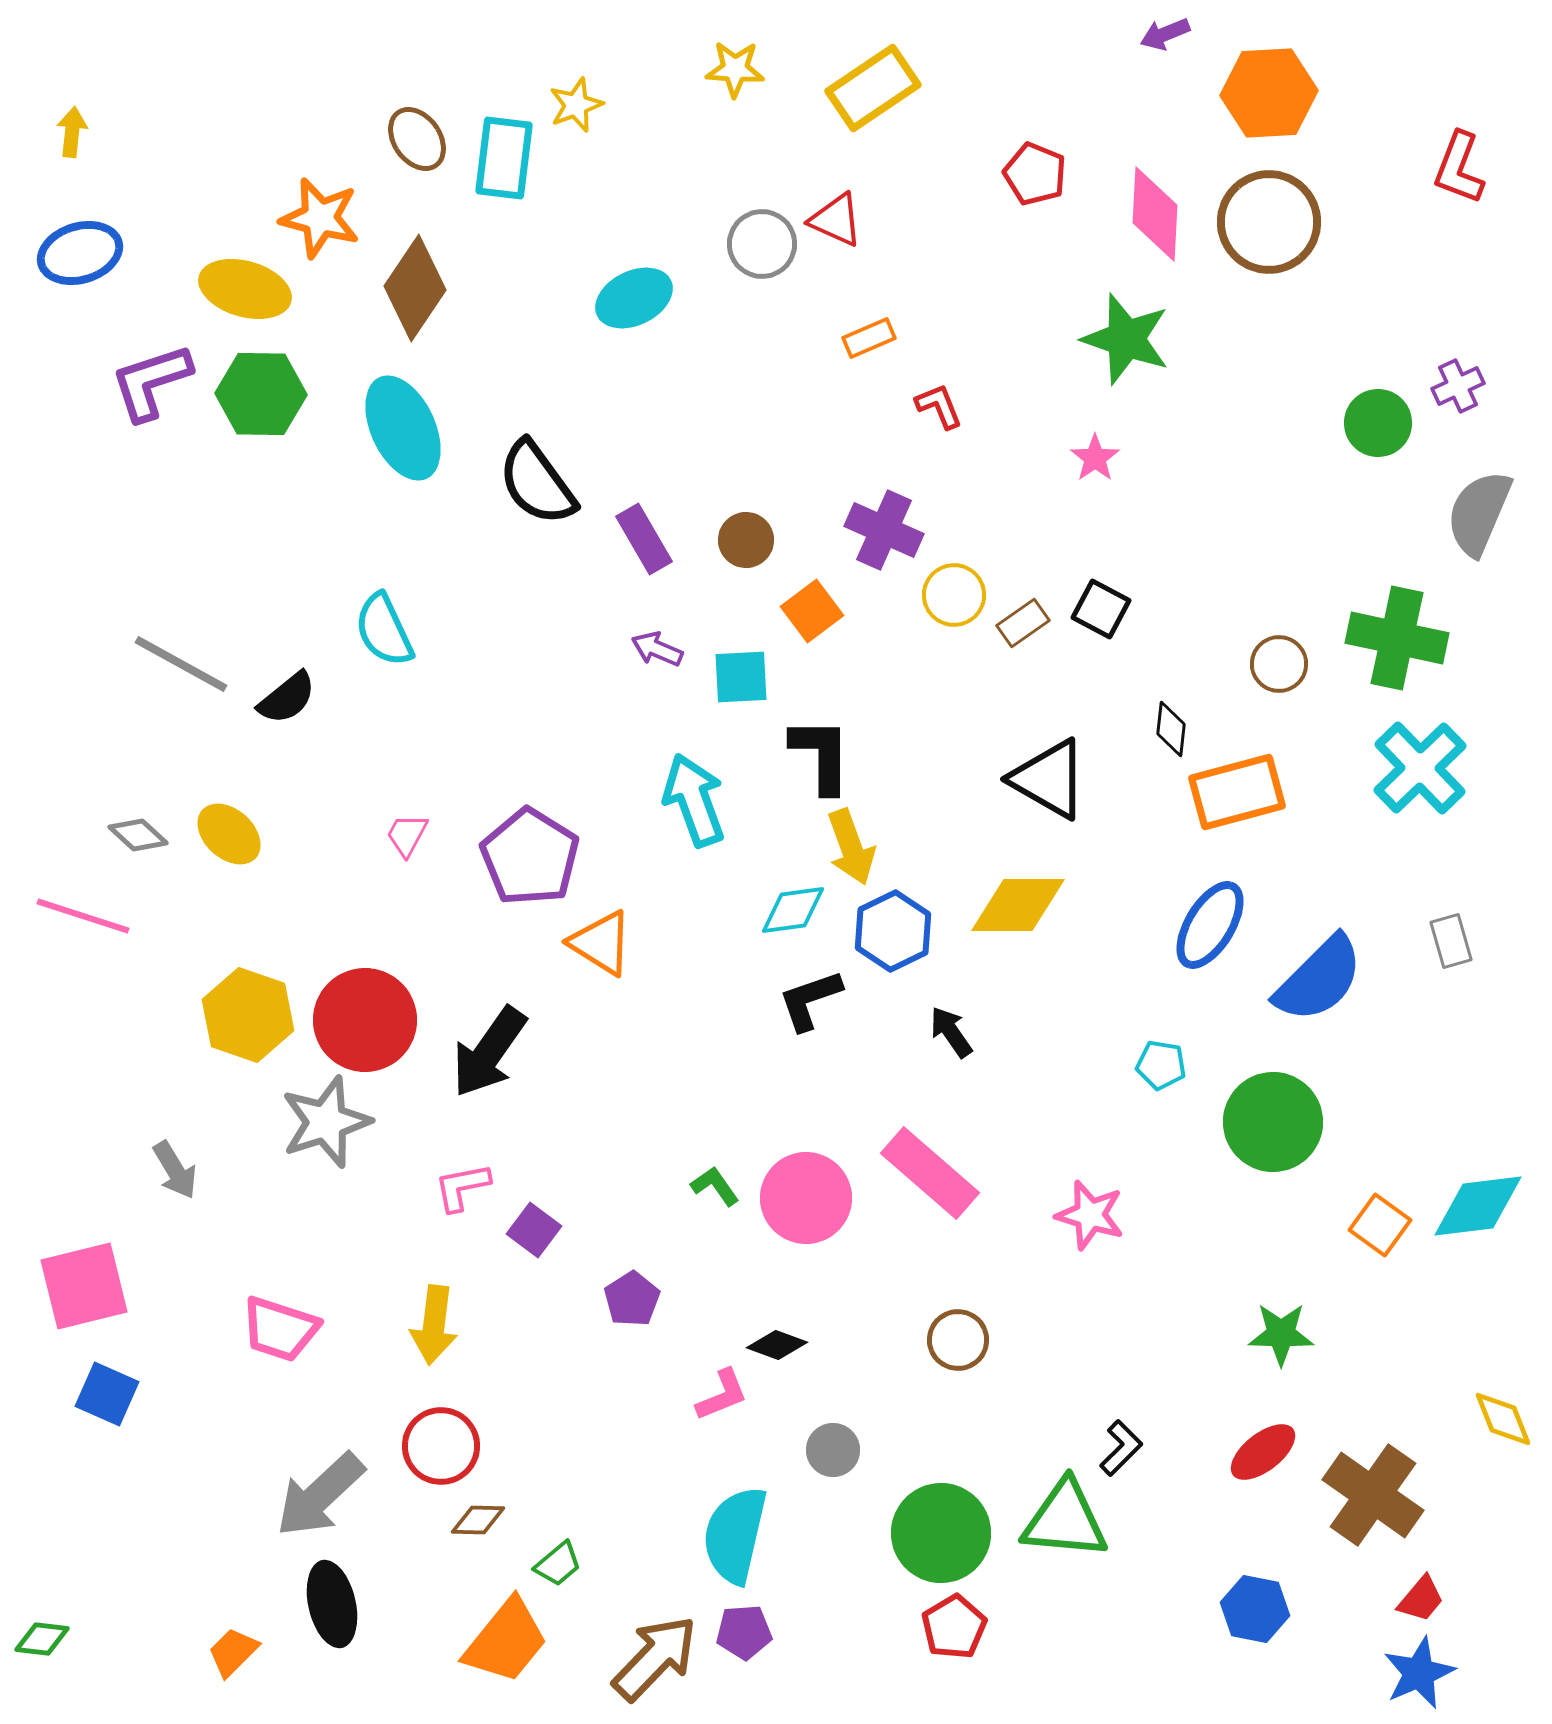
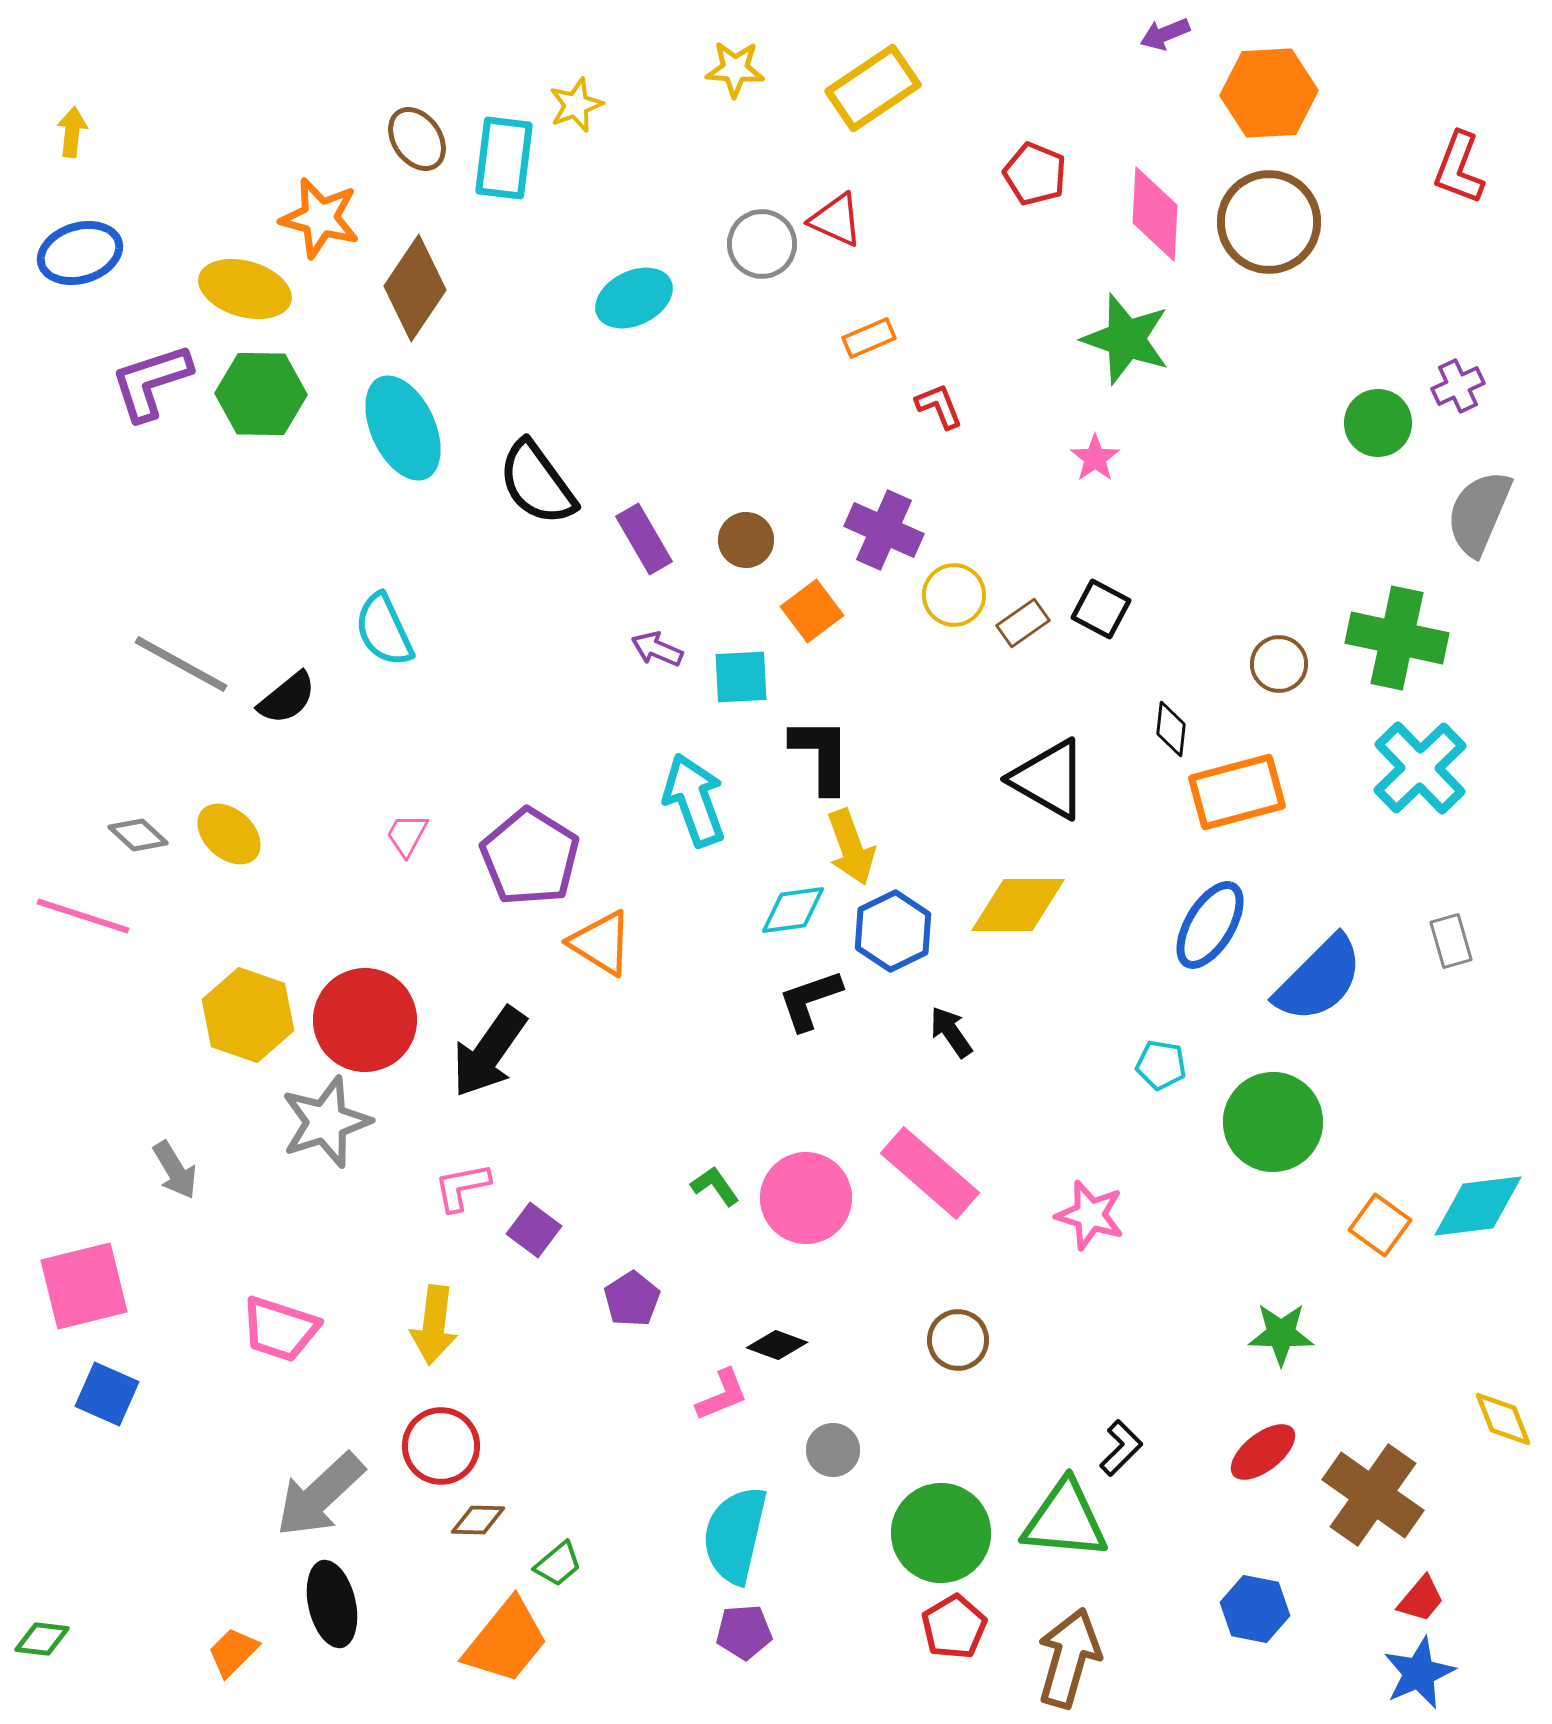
brown arrow at (655, 1658): moved 414 px right; rotated 28 degrees counterclockwise
